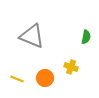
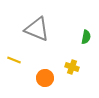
gray triangle: moved 5 px right, 7 px up
yellow cross: moved 1 px right
yellow line: moved 3 px left, 19 px up
